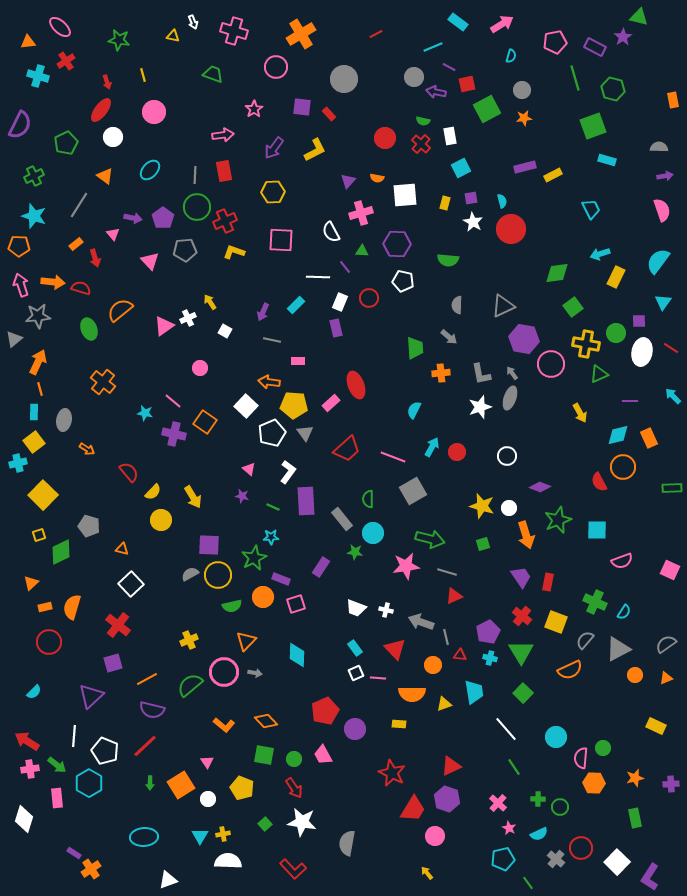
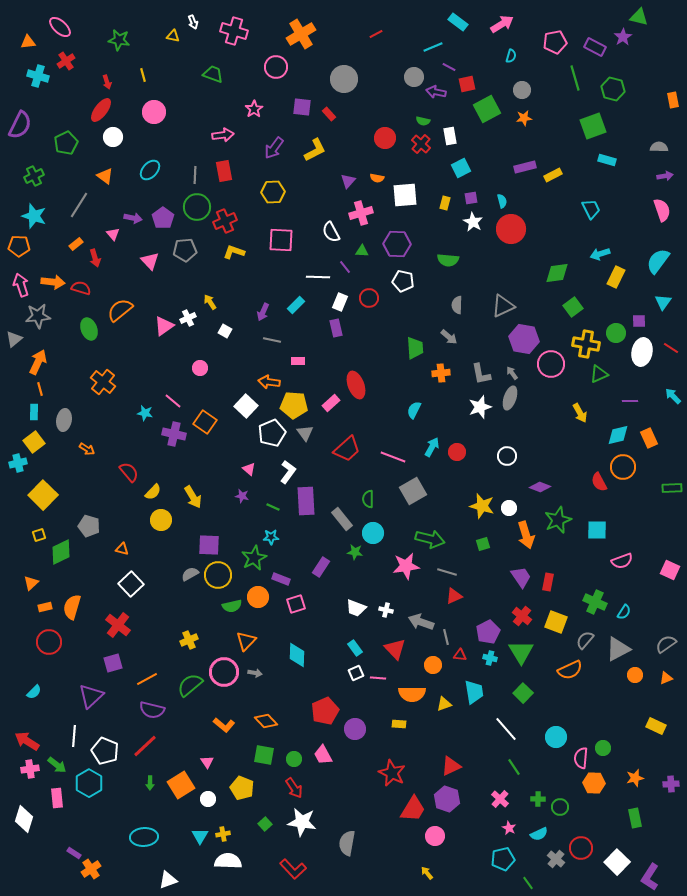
orange circle at (263, 597): moved 5 px left
pink cross at (498, 803): moved 2 px right, 4 px up
